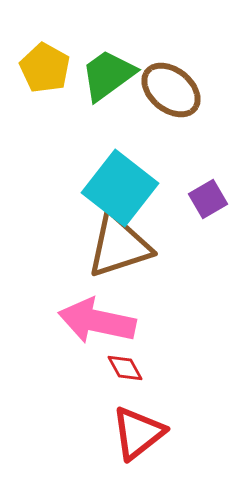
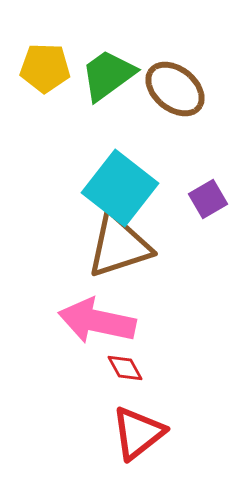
yellow pentagon: rotated 27 degrees counterclockwise
brown ellipse: moved 4 px right, 1 px up
